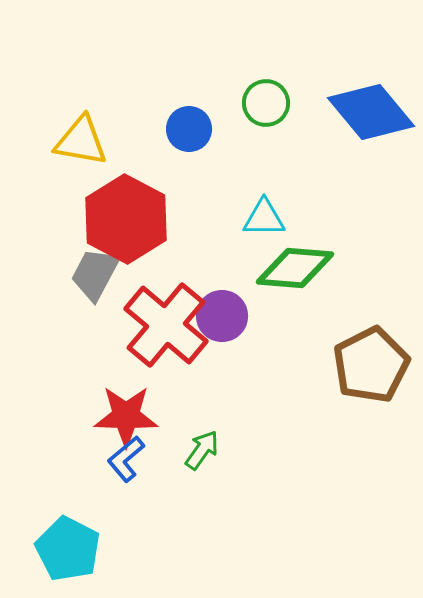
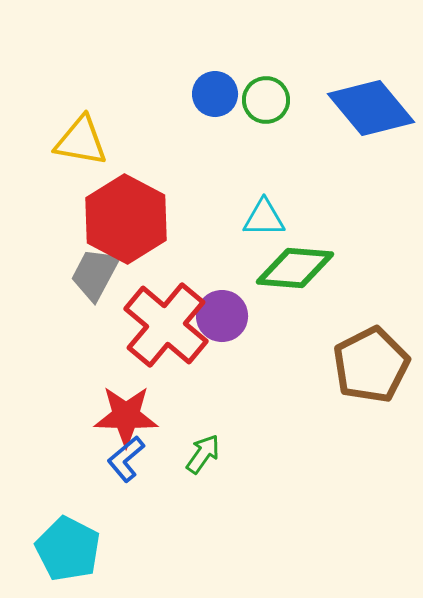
green circle: moved 3 px up
blue diamond: moved 4 px up
blue circle: moved 26 px right, 35 px up
green arrow: moved 1 px right, 4 px down
